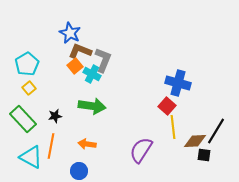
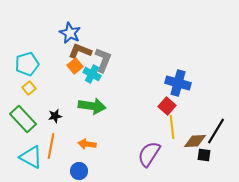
cyan pentagon: rotated 15 degrees clockwise
yellow line: moved 1 px left
purple semicircle: moved 8 px right, 4 px down
